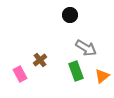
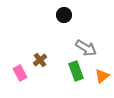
black circle: moved 6 px left
pink rectangle: moved 1 px up
